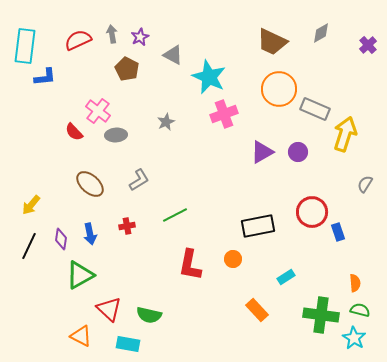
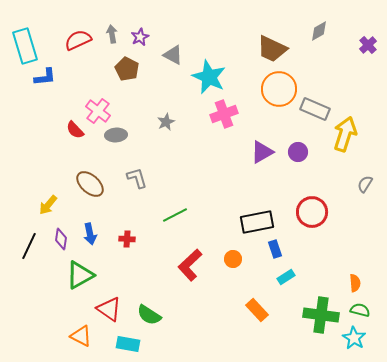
gray diamond at (321, 33): moved 2 px left, 2 px up
brown trapezoid at (272, 42): moved 7 px down
cyan rectangle at (25, 46): rotated 24 degrees counterclockwise
red semicircle at (74, 132): moved 1 px right, 2 px up
gray L-shape at (139, 180): moved 2 px left, 2 px up; rotated 75 degrees counterclockwise
yellow arrow at (31, 205): moved 17 px right
red cross at (127, 226): moved 13 px down; rotated 14 degrees clockwise
black rectangle at (258, 226): moved 1 px left, 4 px up
blue rectangle at (338, 232): moved 63 px left, 17 px down
red L-shape at (190, 265): rotated 36 degrees clockwise
red triangle at (109, 309): rotated 8 degrees counterclockwise
green semicircle at (149, 315): rotated 20 degrees clockwise
